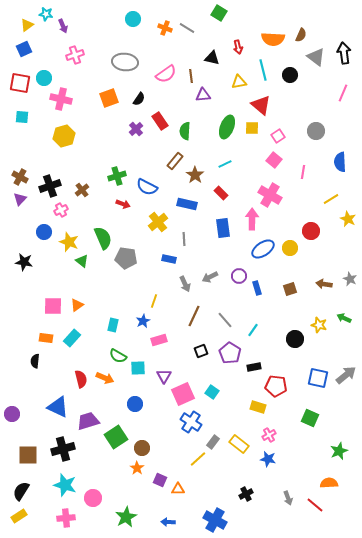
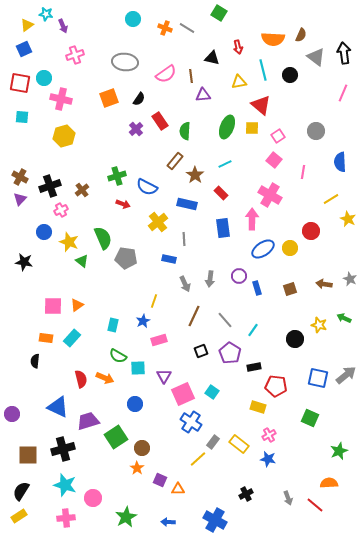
gray arrow at (210, 277): moved 2 px down; rotated 56 degrees counterclockwise
